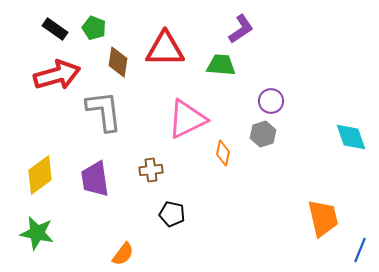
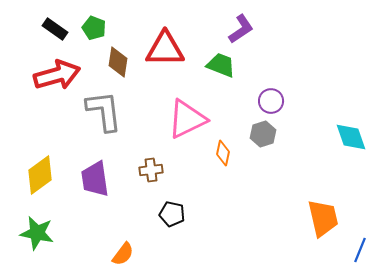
green trapezoid: rotated 16 degrees clockwise
